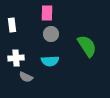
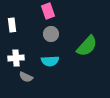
pink rectangle: moved 1 px right, 2 px up; rotated 21 degrees counterclockwise
green semicircle: rotated 75 degrees clockwise
